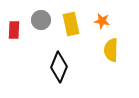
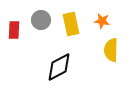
black diamond: rotated 40 degrees clockwise
